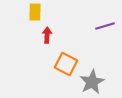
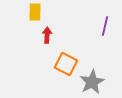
purple line: rotated 60 degrees counterclockwise
